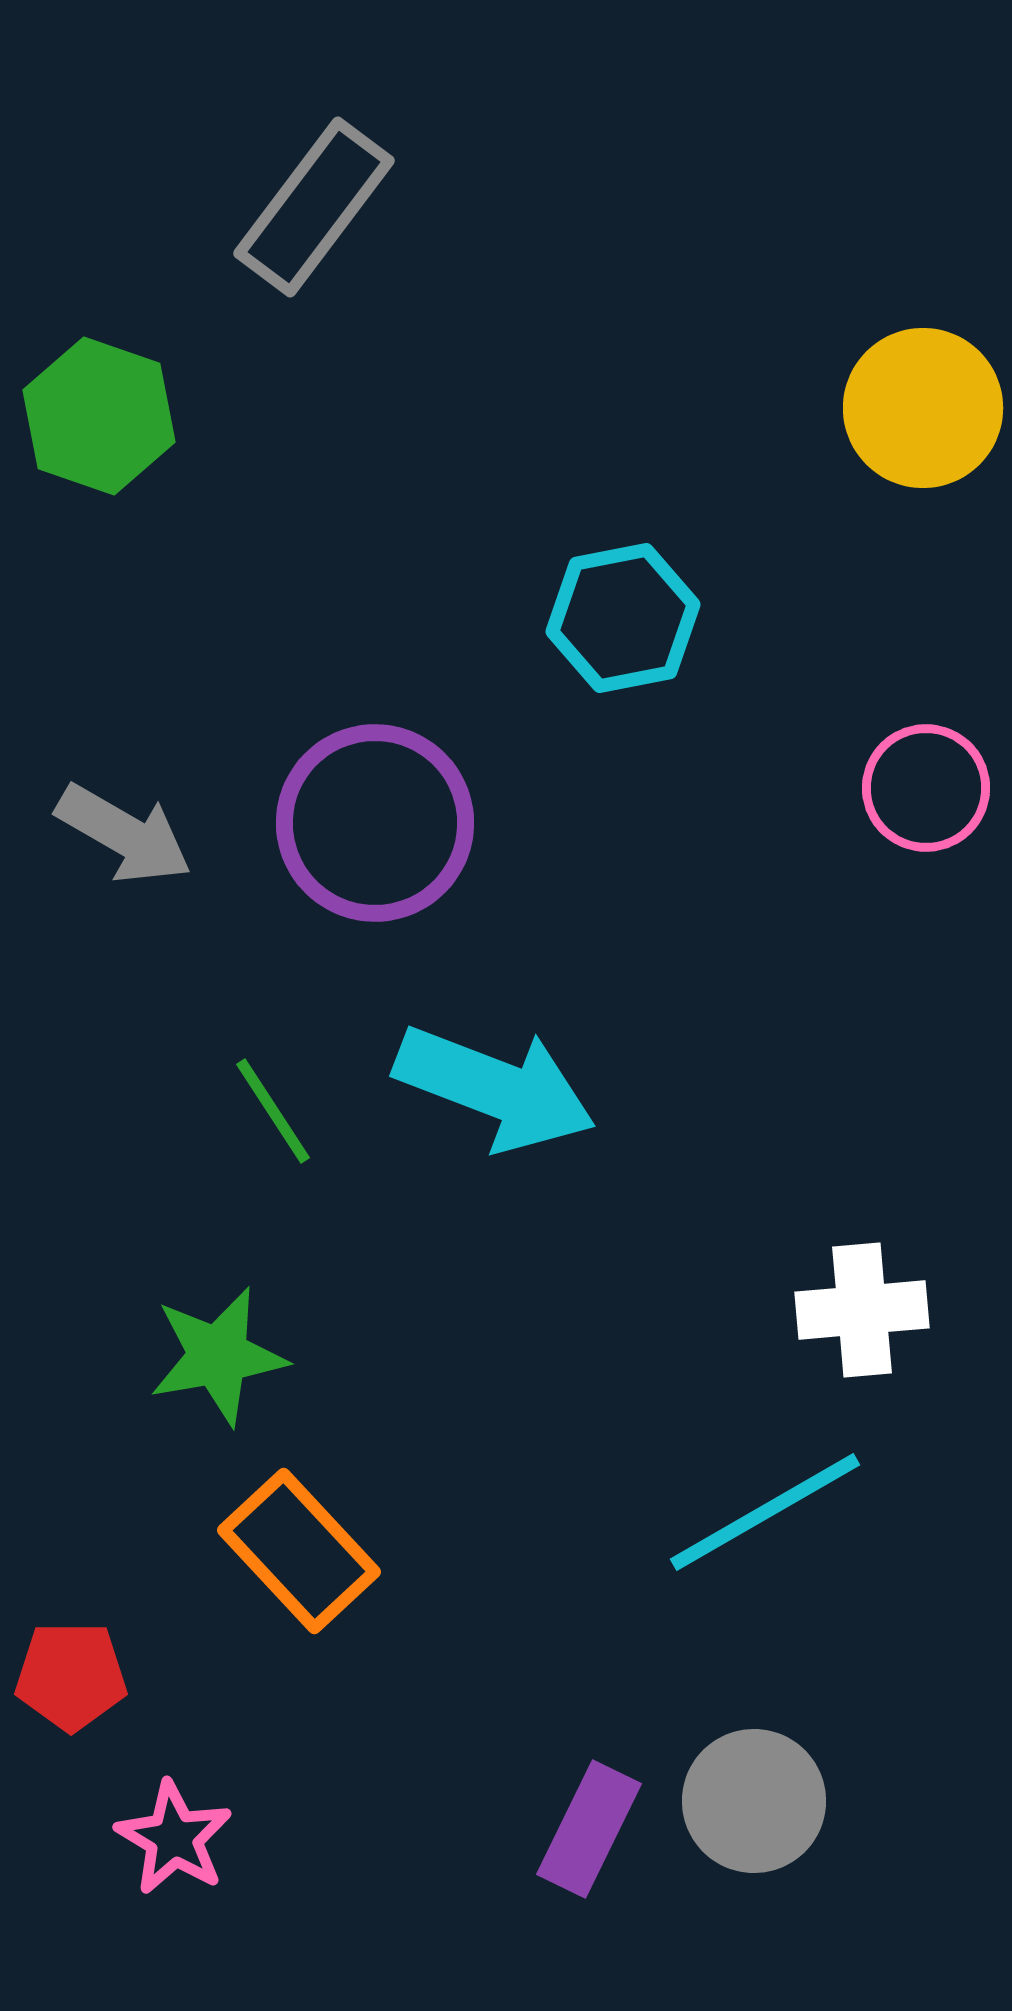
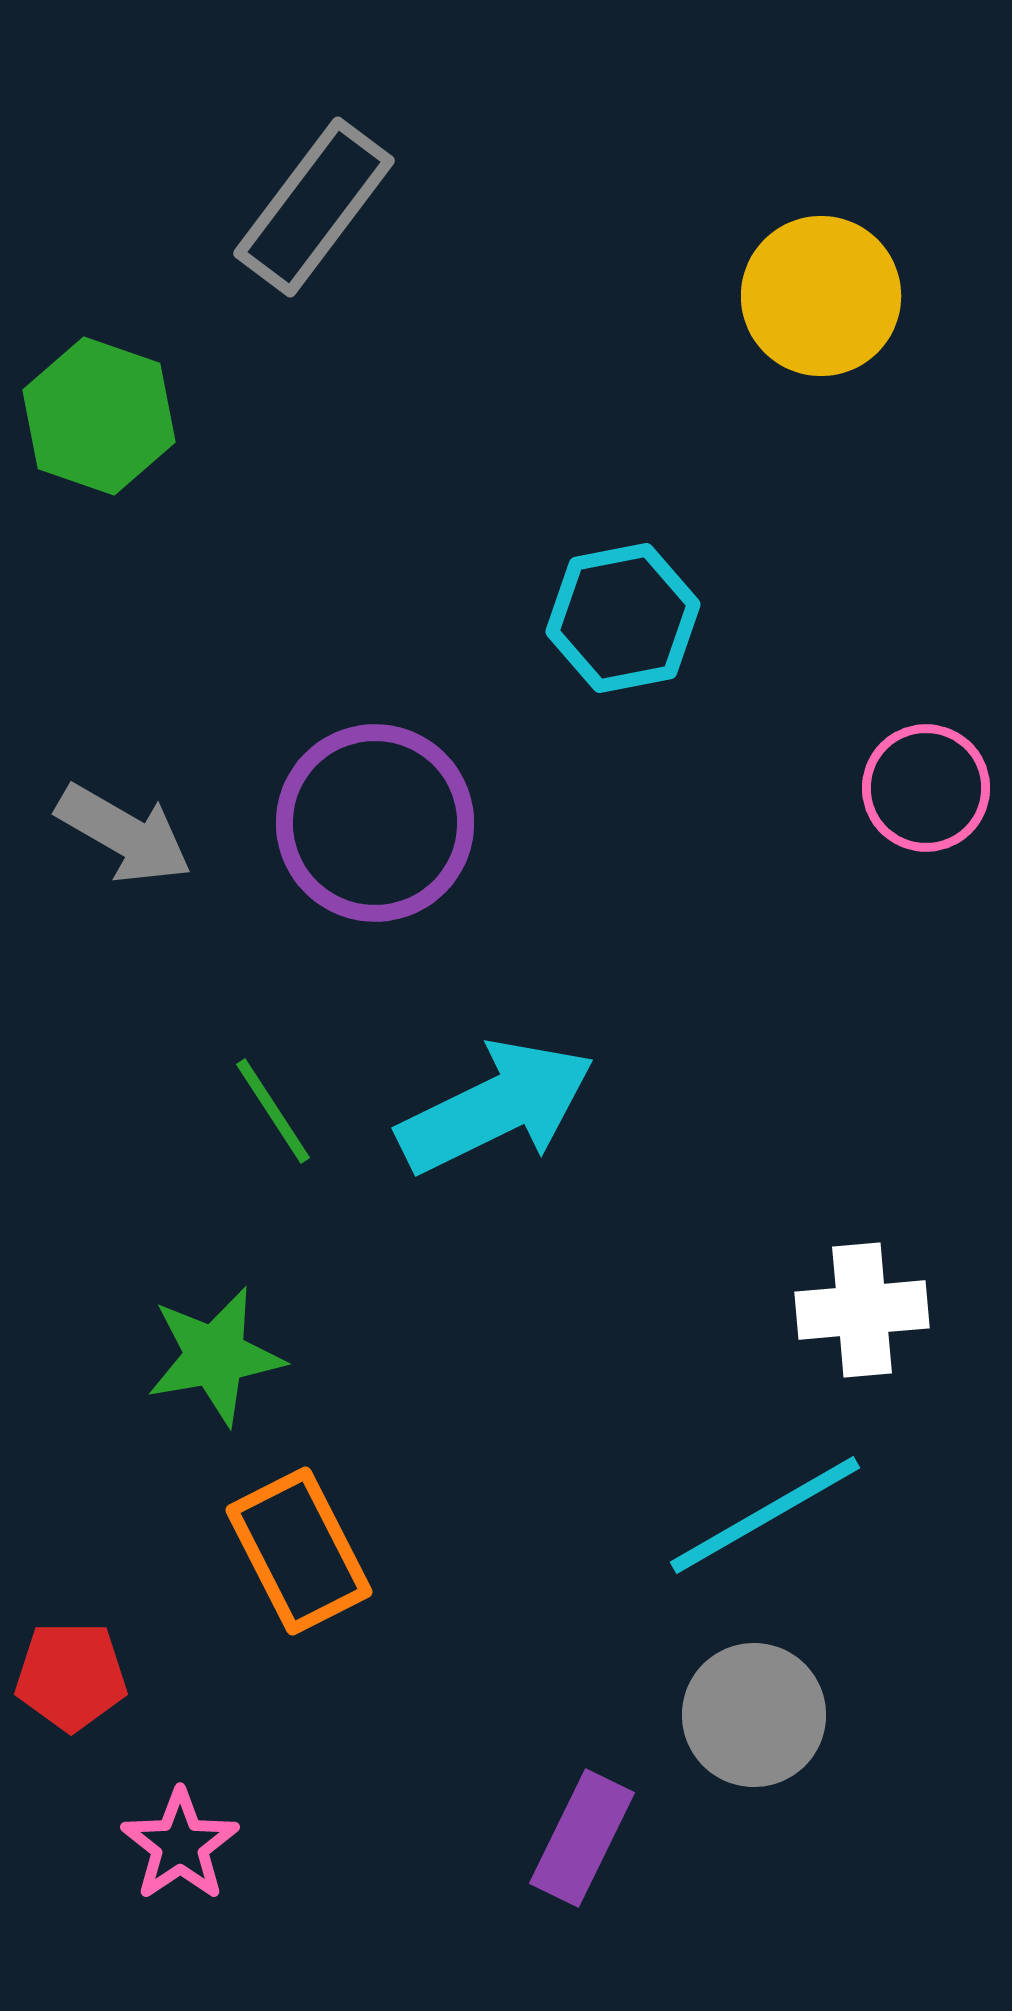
yellow circle: moved 102 px left, 112 px up
cyan arrow: moved 1 px right, 19 px down; rotated 47 degrees counterclockwise
green star: moved 3 px left
cyan line: moved 3 px down
orange rectangle: rotated 16 degrees clockwise
gray circle: moved 86 px up
purple rectangle: moved 7 px left, 9 px down
pink star: moved 6 px right, 7 px down; rotated 7 degrees clockwise
